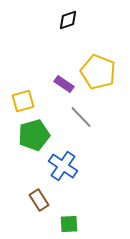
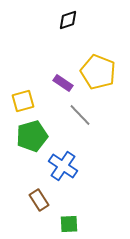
purple rectangle: moved 1 px left, 1 px up
gray line: moved 1 px left, 2 px up
green pentagon: moved 2 px left, 1 px down
